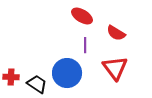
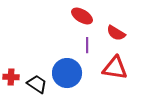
purple line: moved 2 px right
red triangle: rotated 44 degrees counterclockwise
